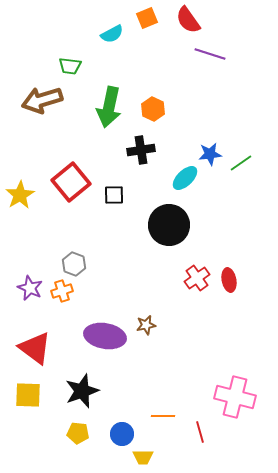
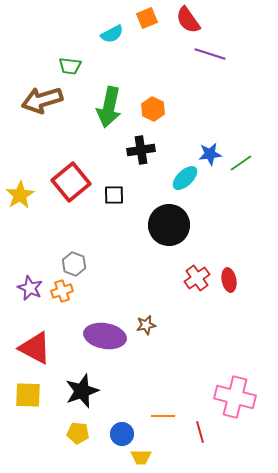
red triangle: rotated 9 degrees counterclockwise
yellow trapezoid: moved 2 px left
